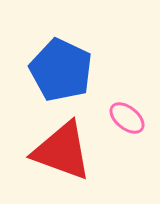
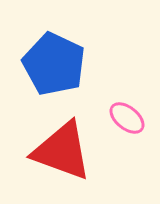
blue pentagon: moved 7 px left, 6 px up
